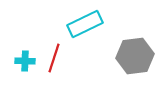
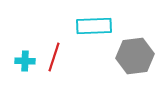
cyan rectangle: moved 9 px right, 2 px down; rotated 24 degrees clockwise
red line: moved 1 px up
